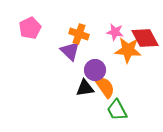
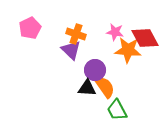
orange cross: moved 3 px left
purple triangle: moved 1 px right, 1 px up
black triangle: moved 2 px right; rotated 12 degrees clockwise
